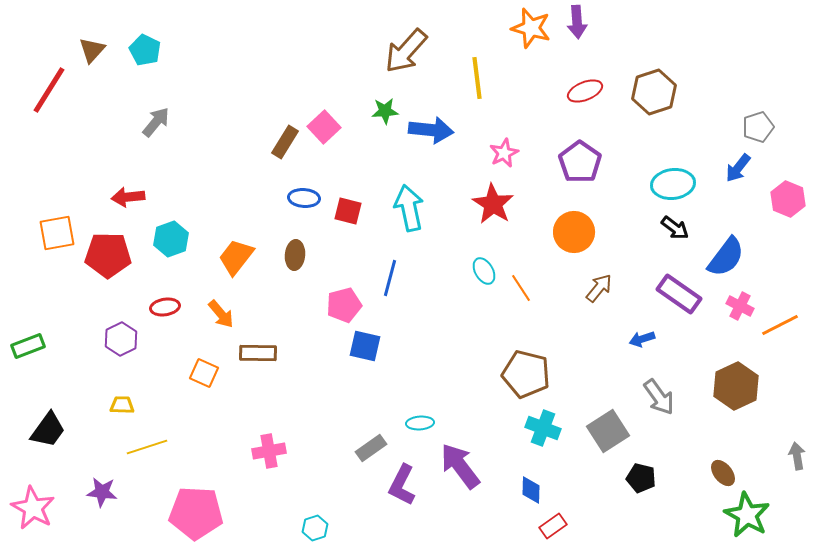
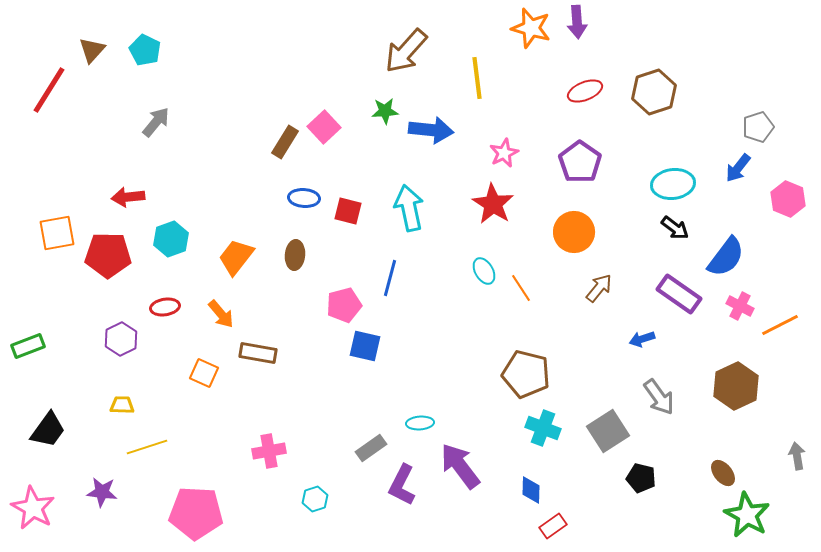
brown rectangle at (258, 353): rotated 9 degrees clockwise
cyan hexagon at (315, 528): moved 29 px up
